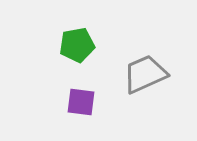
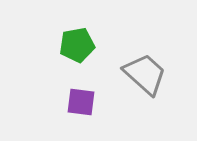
gray trapezoid: rotated 66 degrees clockwise
